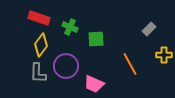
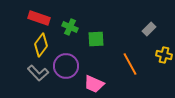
yellow cross: rotated 14 degrees clockwise
gray L-shape: rotated 45 degrees counterclockwise
